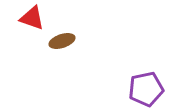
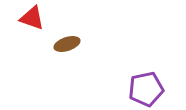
brown ellipse: moved 5 px right, 3 px down
